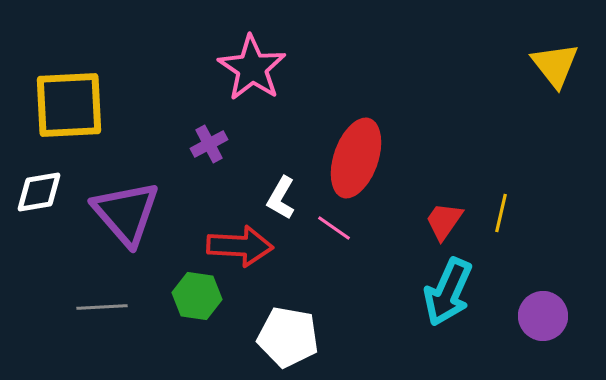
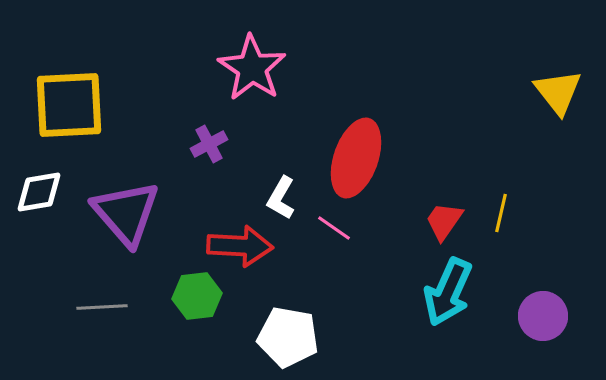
yellow triangle: moved 3 px right, 27 px down
green hexagon: rotated 15 degrees counterclockwise
